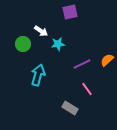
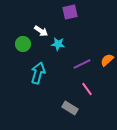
cyan star: rotated 16 degrees clockwise
cyan arrow: moved 2 px up
